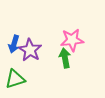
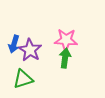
pink star: moved 6 px left; rotated 10 degrees clockwise
green arrow: rotated 18 degrees clockwise
green triangle: moved 8 px right
